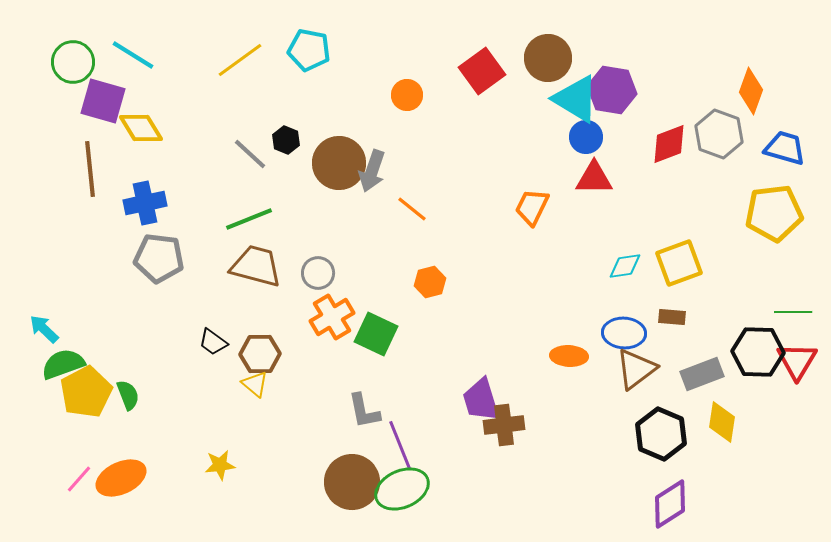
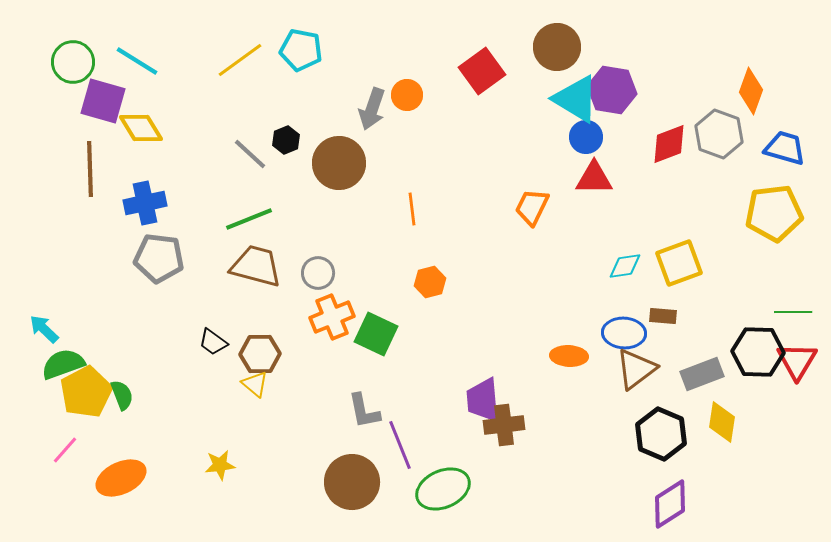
cyan pentagon at (309, 50): moved 8 px left
cyan line at (133, 55): moved 4 px right, 6 px down
brown circle at (548, 58): moved 9 px right, 11 px up
black hexagon at (286, 140): rotated 16 degrees clockwise
brown line at (90, 169): rotated 4 degrees clockwise
gray arrow at (372, 171): moved 62 px up
orange line at (412, 209): rotated 44 degrees clockwise
orange cross at (332, 317): rotated 9 degrees clockwise
brown rectangle at (672, 317): moved 9 px left, 1 px up
green semicircle at (128, 395): moved 6 px left
purple trapezoid at (481, 400): moved 2 px right; rotated 12 degrees clockwise
pink line at (79, 479): moved 14 px left, 29 px up
green ellipse at (402, 489): moved 41 px right
